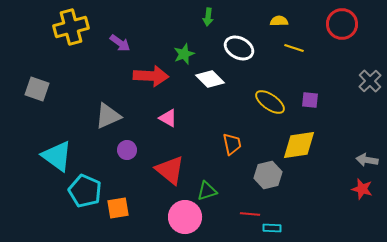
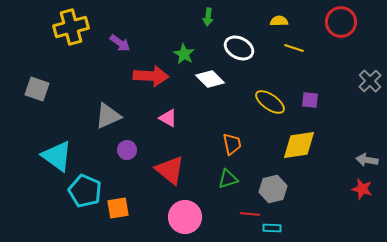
red circle: moved 1 px left, 2 px up
green star: rotated 20 degrees counterclockwise
gray hexagon: moved 5 px right, 14 px down
green triangle: moved 21 px right, 12 px up
